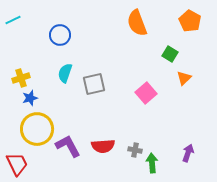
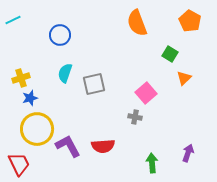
gray cross: moved 33 px up
red trapezoid: moved 2 px right
